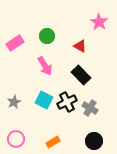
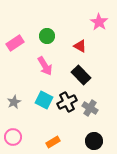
pink circle: moved 3 px left, 2 px up
